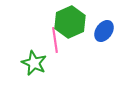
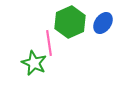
blue ellipse: moved 1 px left, 8 px up
pink line: moved 6 px left, 3 px down
